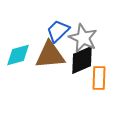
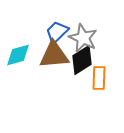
blue trapezoid: moved 1 px left, 1 px down
brown triangle: moved 4 px right
black diamond: rotated 8 degrees counterclockwise
